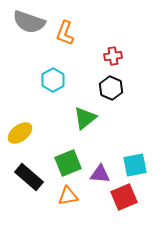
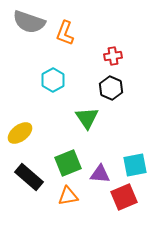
green triangle: moved 2 px right; rotated 25 degrees counterclockwise
